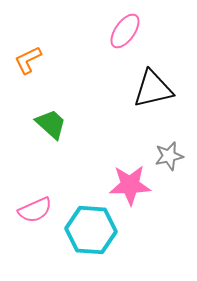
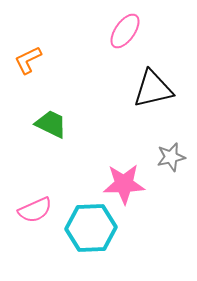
green trapezoid: rotated 16 degrees counterclockwise
gray star: moved 2 px right, 1 px down
pink star: moved 6 px left, 1 px up
cyan hexagon: moved 2 px up; rotated 6 degrees counterclockwise
